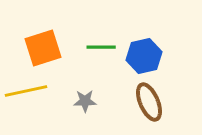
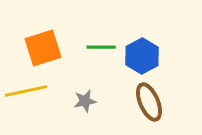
blue hexagon: moved 2 px left; rotated 16 degrees counterclockwise
gray star: rotated 10 degrees counterclockwise
